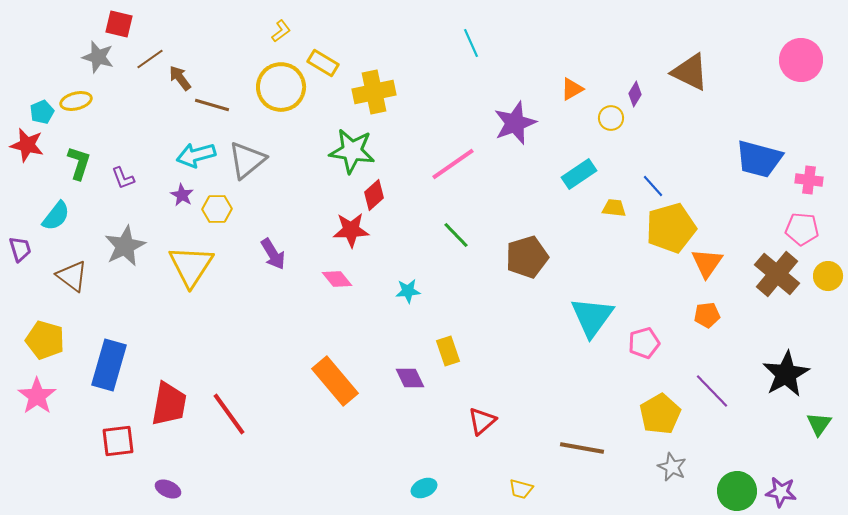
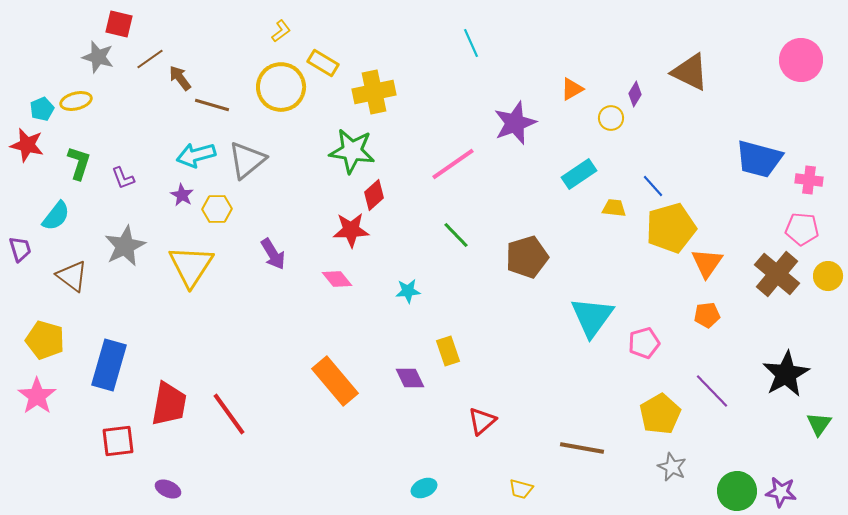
cyan pentagon at (42, 112): moved 3 px up
